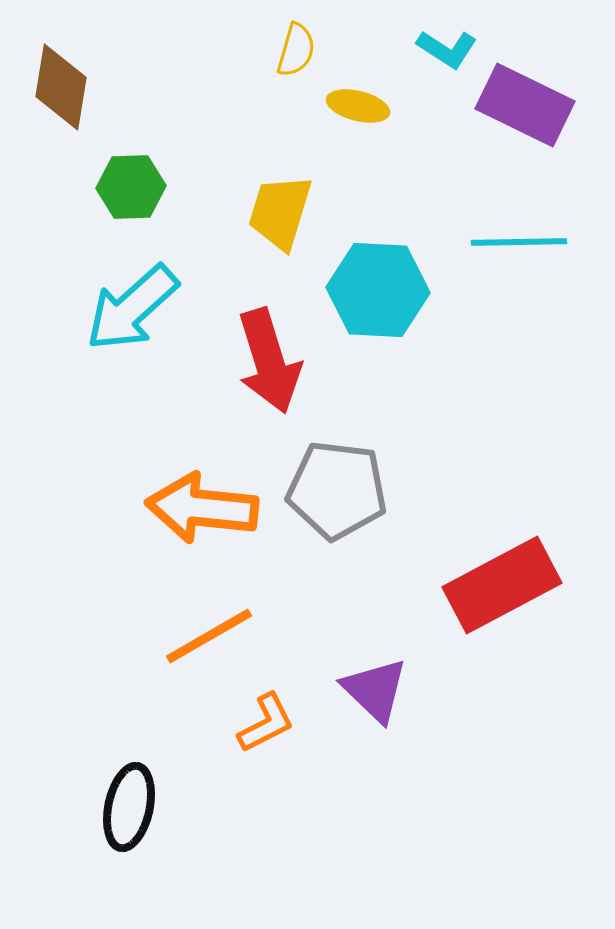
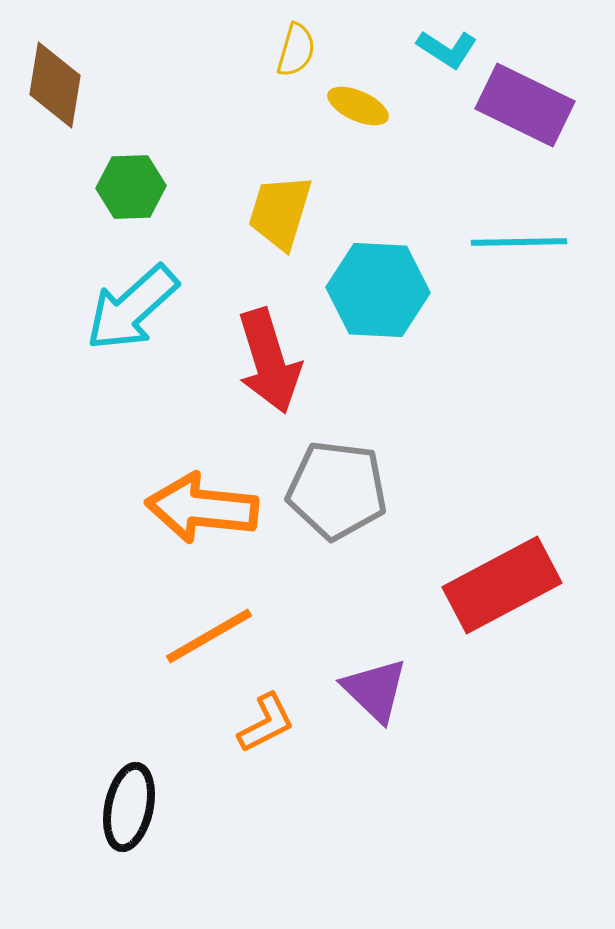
brown diamond: moved 6 px left, 2 px up
yellow ellipse: rotated 10 degrees clockwise
